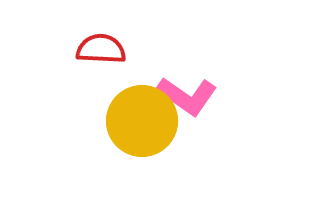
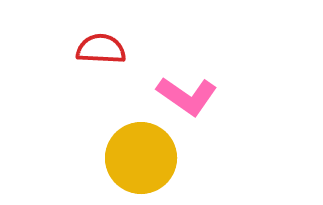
yellow circle: moved 1 px left, 37 px down
